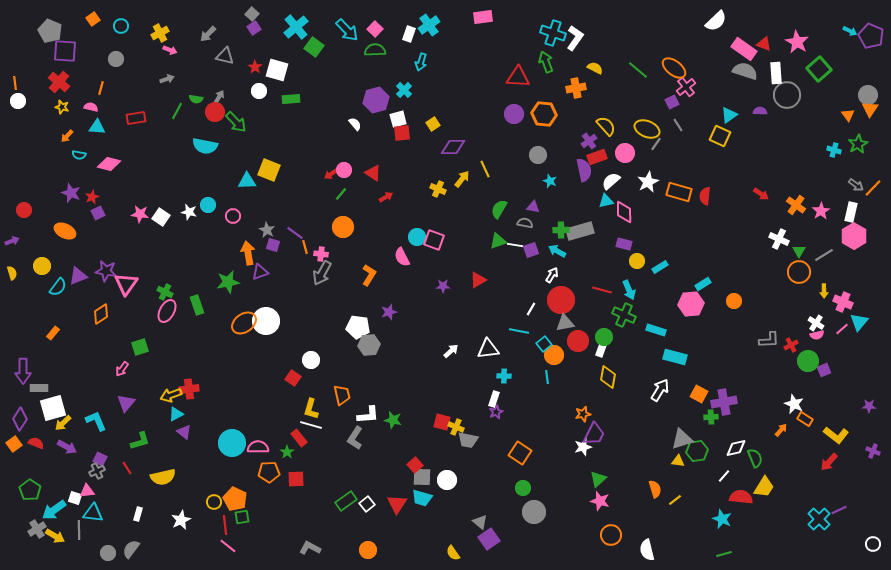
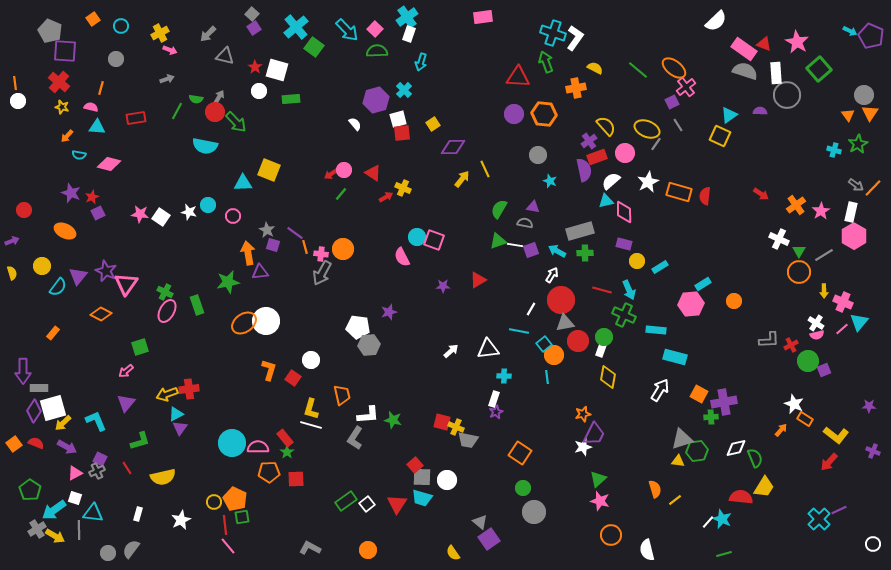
cyan cross at (429, 25): moved 22 px left, 8 px up
green semicircle at (375, 50): moved 2 px right, 1 px down
gray circle at (868, 95): moved 4 px left
orange triangle at (870, 109): moved 4 px down
cyan triangle at (247, 181): moved 4 px left, 2 px down
yellow cross at (438, 189): moved 35 px left, 1 px up
orange cross at (796, 205): rotated 18 degrees clockwise
orange circle at (343, 227): moved 22 px down
green cross at (561, 230): moved 24 px right, 23 px down
purple star at (106, 271): rotated 15 degrees clockwise
purple triangle at (260, 272): rotated 12 degrees clockwise
orange L-shape at (369, 275): moved 100 px left, 95 px down; rotated 15 degrees counterclockwise
purple triangle at (78, 276): rotated 30 degrees counterclockwise
orange diamond at (101, 314): rotated 60 degrees clockwise
cyan rectangle at (656, 330): rotated 12 degrees counterclockwise
pink arrow at (122, 369): moved 4 px right, 2 px down; rotated 14 degrees clockwise
yellow arrow at (171, 395): moved 4 px left, 1 px up
purple diamond at (20, 419): moved 14 px right, 8 px up
purple triangle at (184, 432): moved 4 px left, 4 px up; rotated 28 degrees clockwise
red rectangle at (299, 438): moved 14 px left
white line at (724, 476): moved 16 px left, 46 px down
pink triangle at (87, 491): moved 12 px left, 18 px up; rotated 21 degrees counterclockwise
pink line at (228, 546): rotated 12 degrees clockwise
